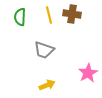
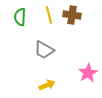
brown cross: moved 1 px down
gray trapezoid: rotated 10 degrees clockwise
